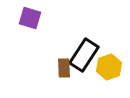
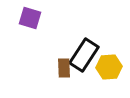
yellow hexagon: rotated 15 degrees clockwise
